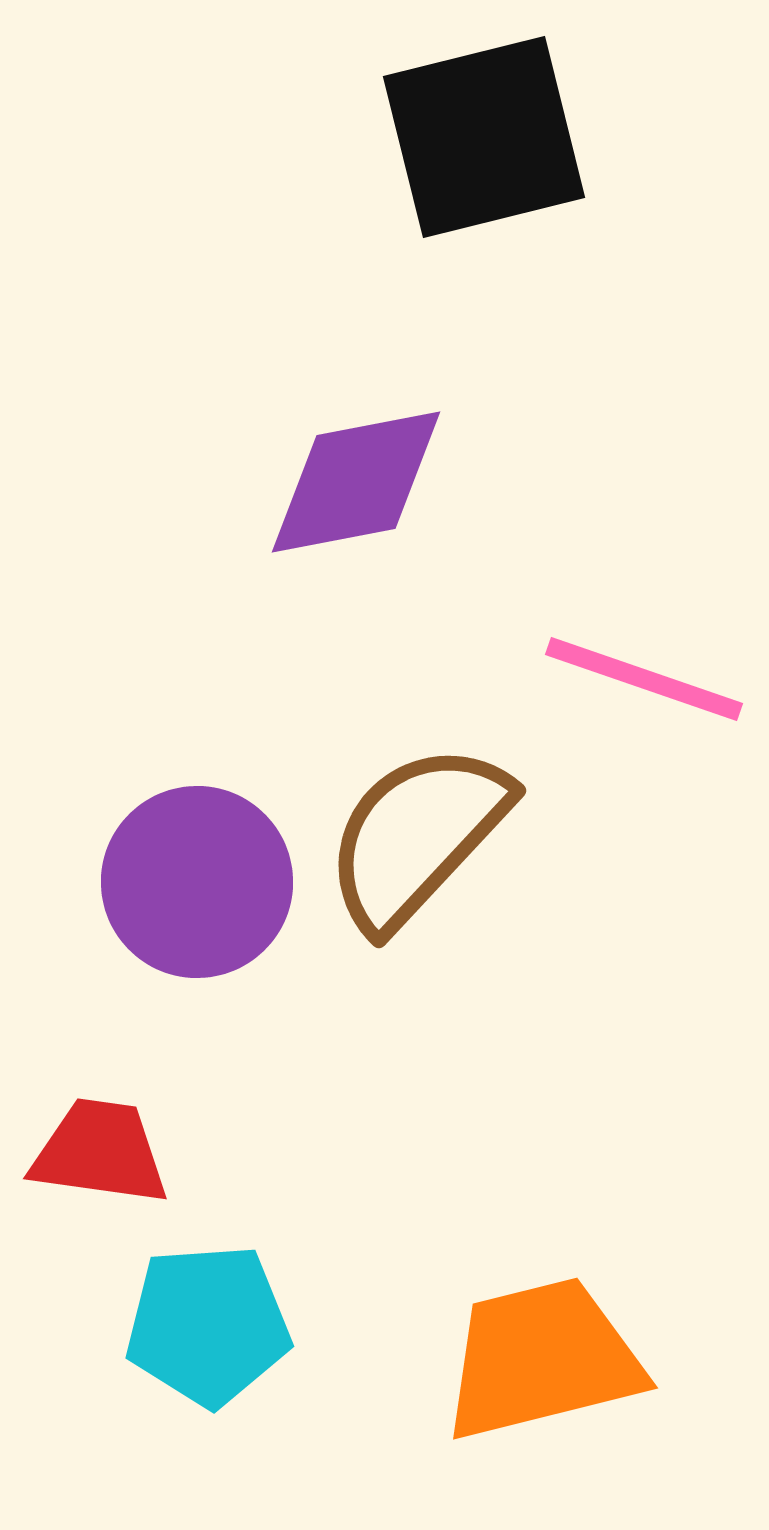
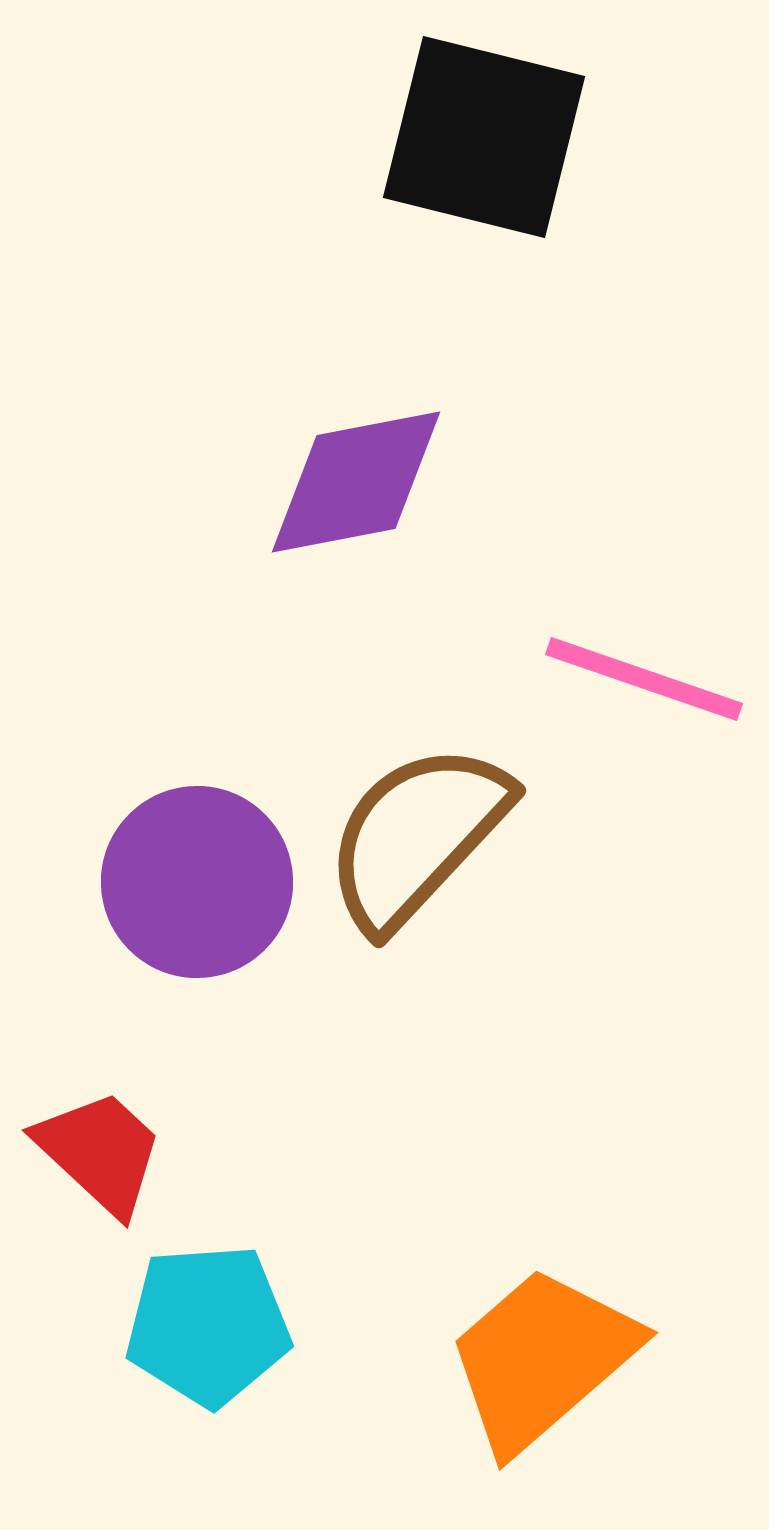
black square: rotated 28 degrees clockwise
red trapezoid: rotated 35 degrees clockwise
orange trapezoid: rotated 27 degrees counterclockwise
